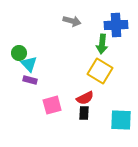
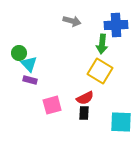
cyan square: moved 2 px down
